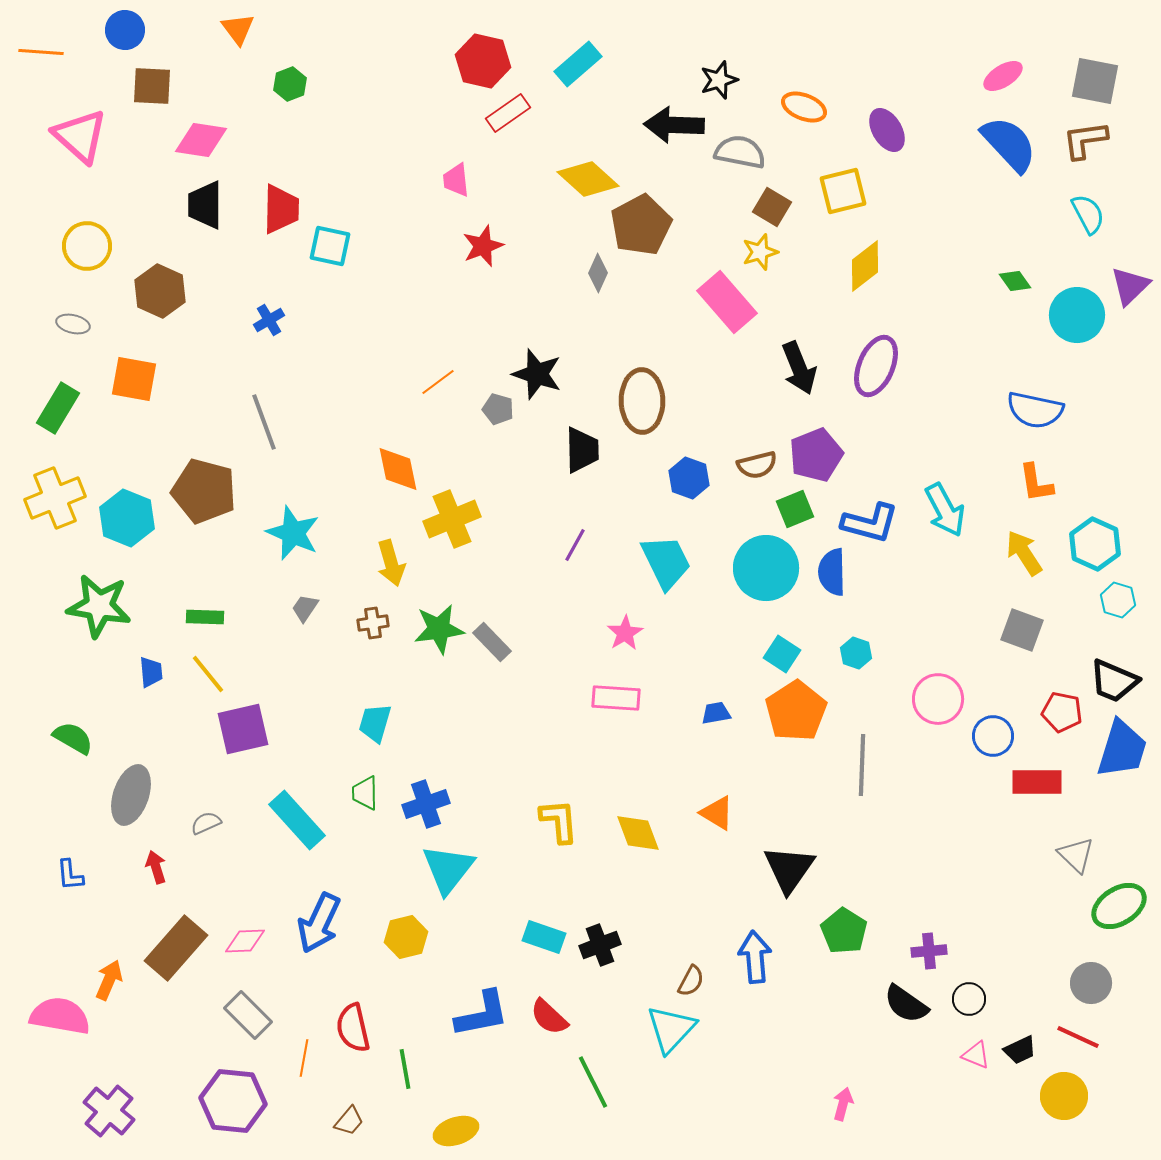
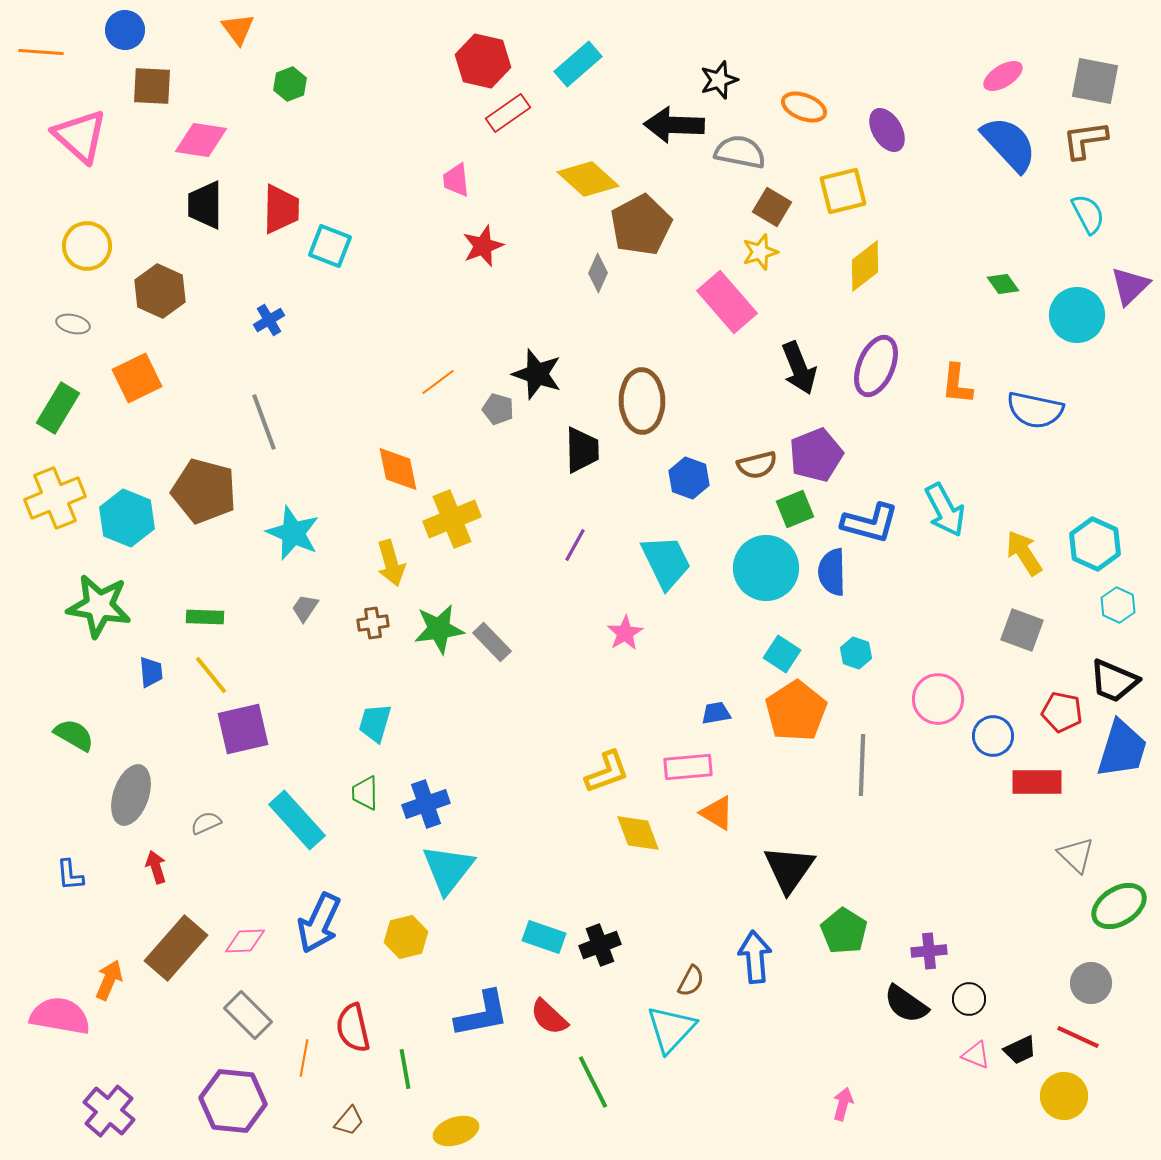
cyan square at (330, 246): rotated 9 degrees clockwise
green diamond at (1015, 281): moved 12 px left, 3 px down
orange square at (134, 379): moved 3 px right, 1 px up; rotated 36 degrees counterclockwise
orange L-shape at (1036, 483): moved 79 px left, 99 px up; rotated 15 degrees clockwise
cyan hexagon at (1118, 600): moved 5 px down; rotated 8 degrees clockwise
yellow line at (208, 674): moved 3 px right, 1 px down
pink rectangle at (616, 698): moved 72 px right, 69 px down; rotated 9 degrees counterclockwise
green semicircle at (73, 738): moved 1 px right, 3 px up
yellow L-shape at (559, 821): moved 48 px right, 49 px up; rotated 75 degrees clockwise
